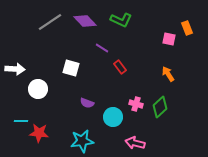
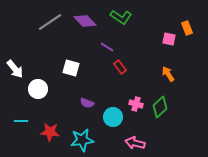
green L-shape: moved 3 px up; rotated 10 degrees clockwise
purple line: moved 5 px right, 1 px up
white arrow: rotated 48 degrees clockwise
red star: moved 11 px right, 1 px up
cyan star: moved 1 px up
